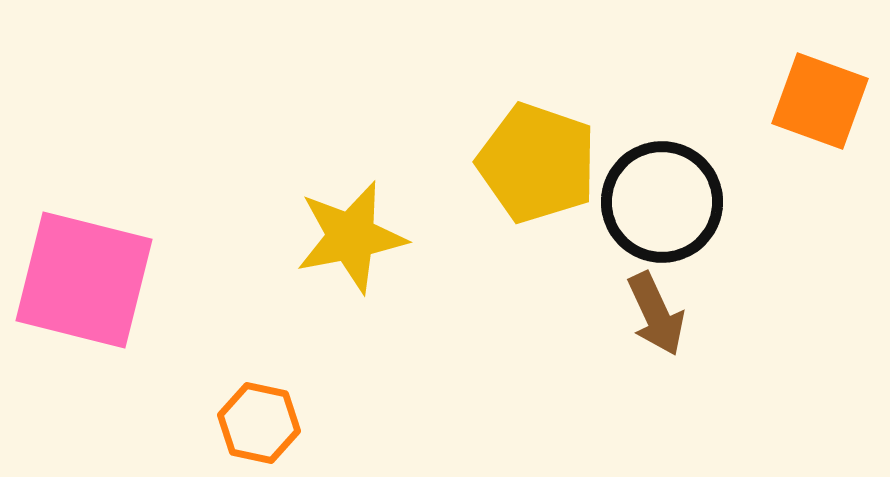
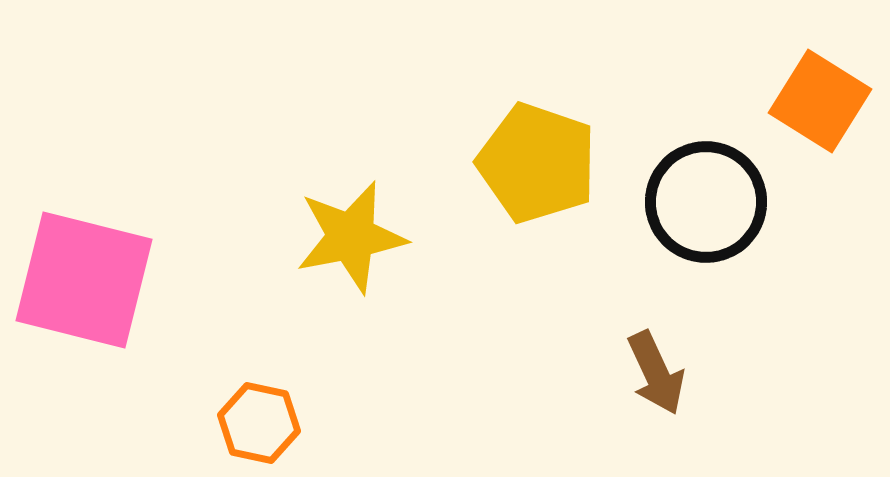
orange square: rotated 12 degrees clockwise
black circle: moved 44 px right
brown arrow: moved 59 px down
